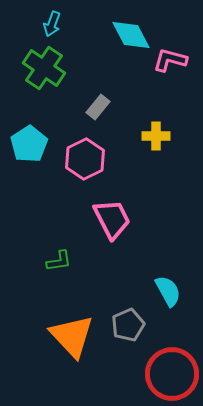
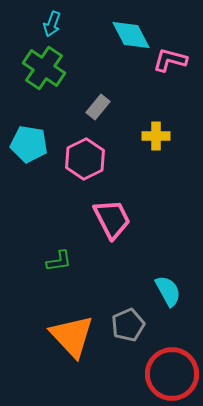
cyan pentagon: rotated 30 degrees counterclockwise
